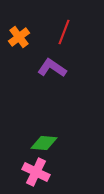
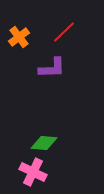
red line: rotated 25 degrees clockwise
purple L-shape: rotated 144 degrees clockwise
pink cross: moved 3 px left
